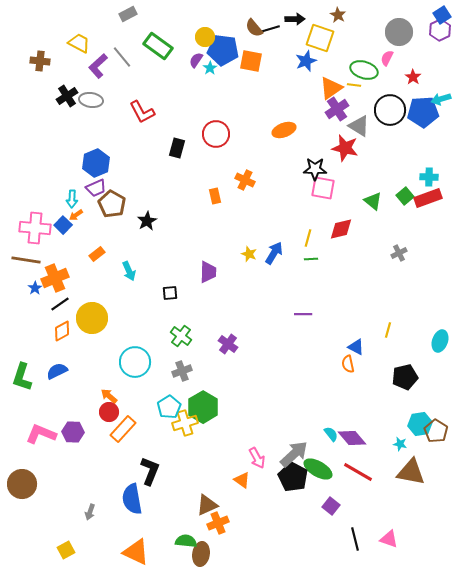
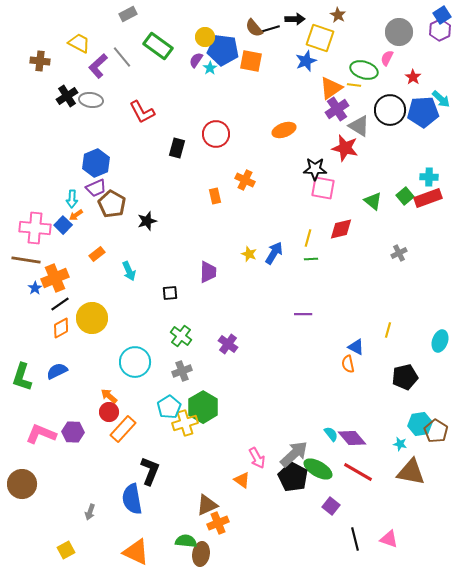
cyan arrow at (441, 99): rotated 120 degrees counterclockwise
black star at (147, 221): rotated 12 degrees clockwise
orange diamond at (62, 331): moved 1 px left, 3 px up
